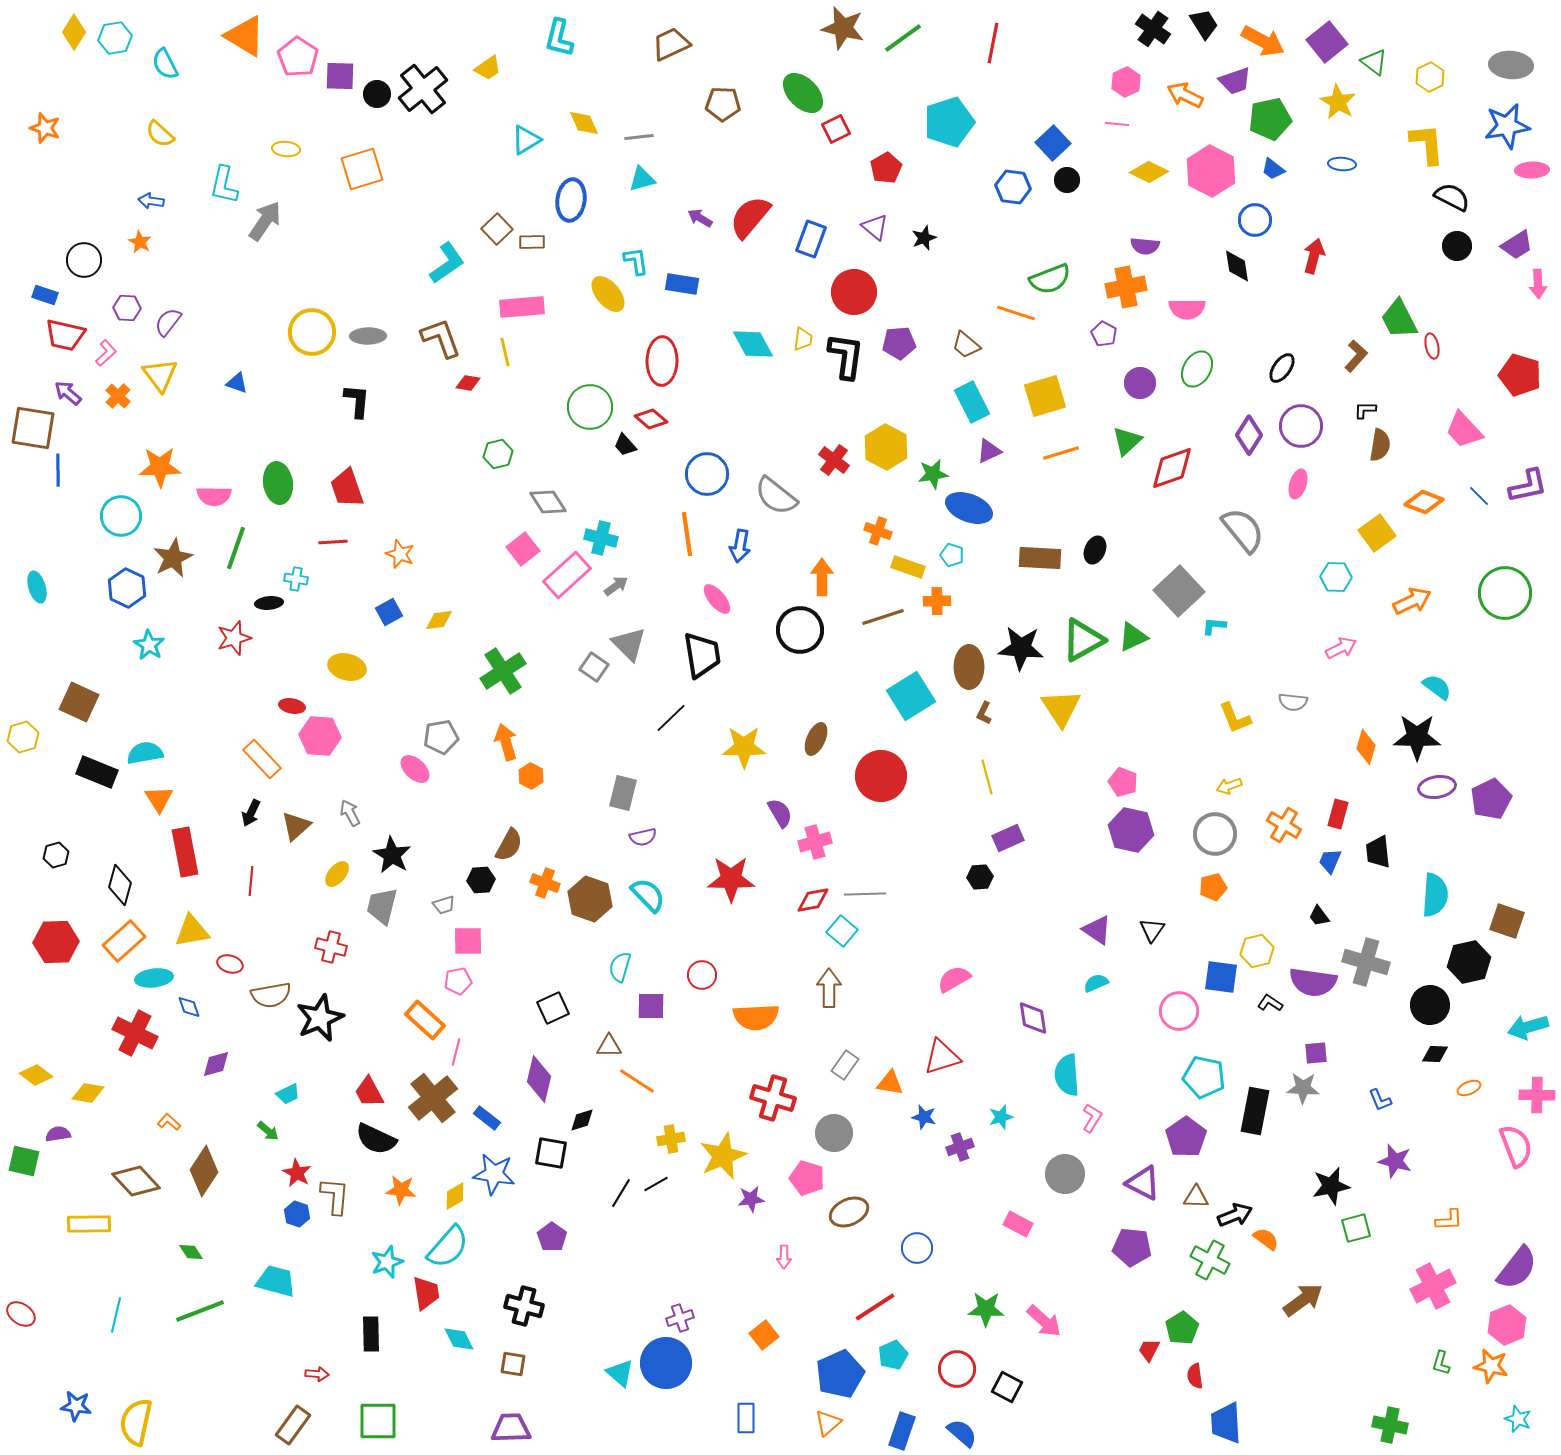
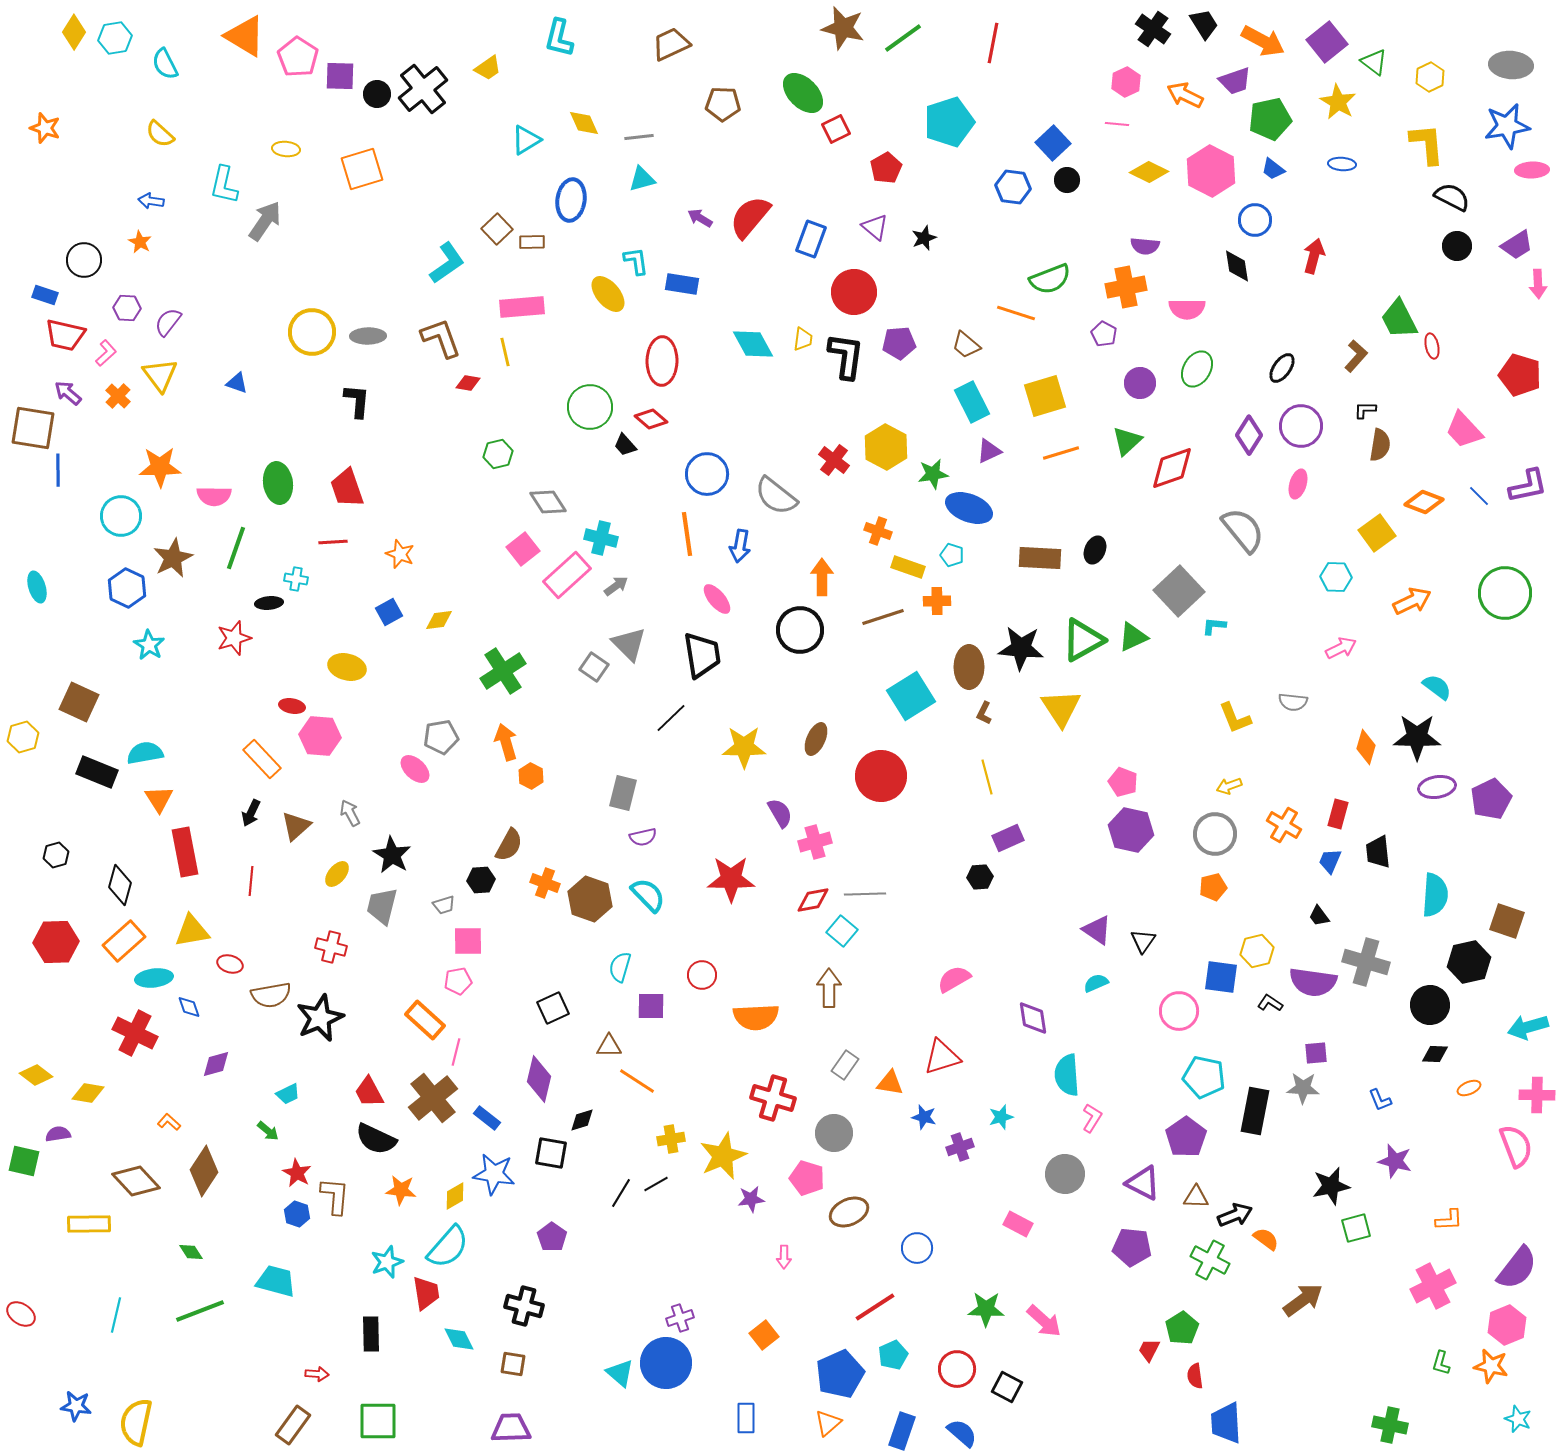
black triangle at (1152, 930): moved 9 px left, 11 px down
